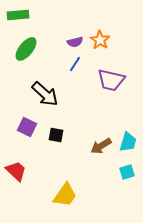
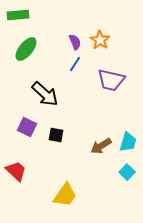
purple semicircle: rotated 98 degrees counterclockwise
cyan square: rotated 28 degrees counterclockwise
